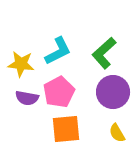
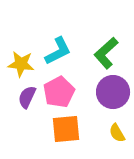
green L-shape: moved 2 px right
purple semicircle: moved 1 px up; rotated 105 degrees clockwise
